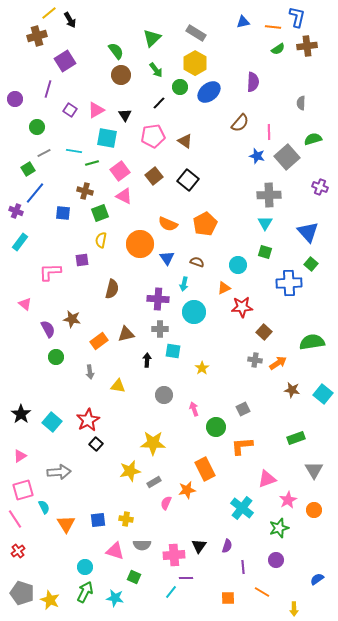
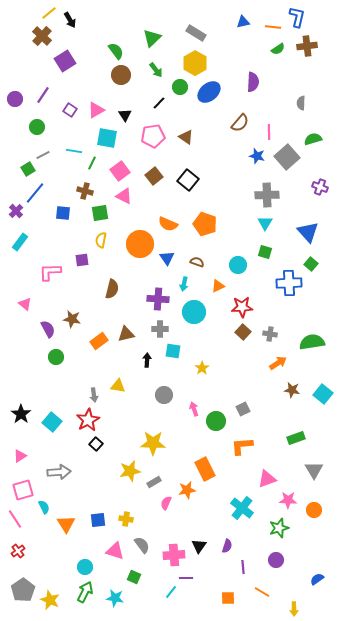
brown cross at (37, 36): moved 5 px right; rotated 30 degrees counterclockwise
purple line at (48, 89): moved 5 px left, 6 px down; rotated 18 degrees clockwise
brown triangle at (185, 141): moved 1 px right, 4 px up
gray line at (44, 153): moved 1 px left, 2 px down
green line at (92, 163): rotated 48 degrees counterclockwise
gray cross at (269, 195): moved 2 px left
purple cross at (16, 211): rotated 24 degrees clockwise
green square at (100, 213): rotated 12 degrees clockwise
orange pentagon at (205, 224): rotated 25 degrees counterclockwise
orange triangle at (224, 288): moved 6 px left, 2 px up
brown square at (264, 332): moved 21 px left
gray cross at (255, 360): moved 15 px right, 26 px up
gray arrow at (90, 372): moved 4 px right, 23 px down
green circle at (216, 427): moved 6 px up
pink star at (288, 500): rotated 30 degrees clockwise
gray semicircle at (142, 545): rotated 126 degrees counterclockwise
gray pentagon at (22, 593): moved 1 px right, 3 px up; rotated 20 degrees clockwise
